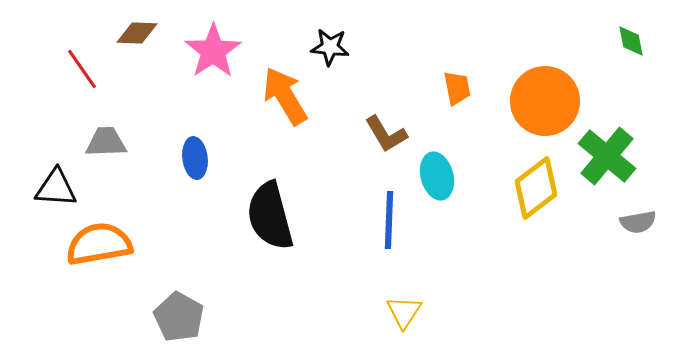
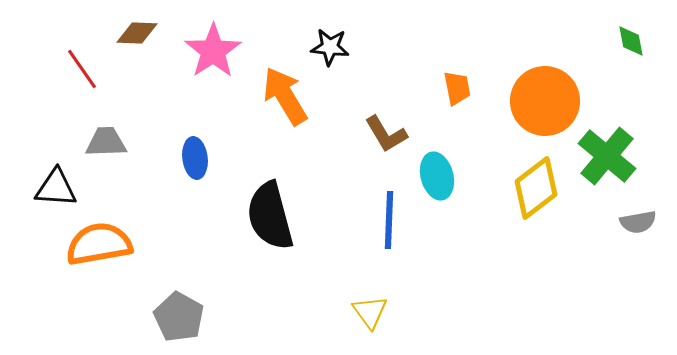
yellow triangle: moved 34 px left; rotated 9 degrees counterclockwise
